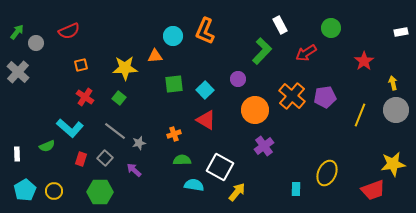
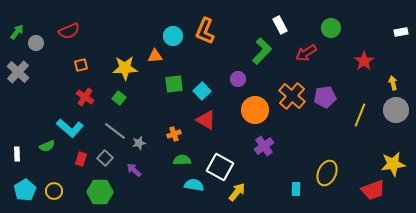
cyan square at (205, 90): moved 3 px left, 1 px down
